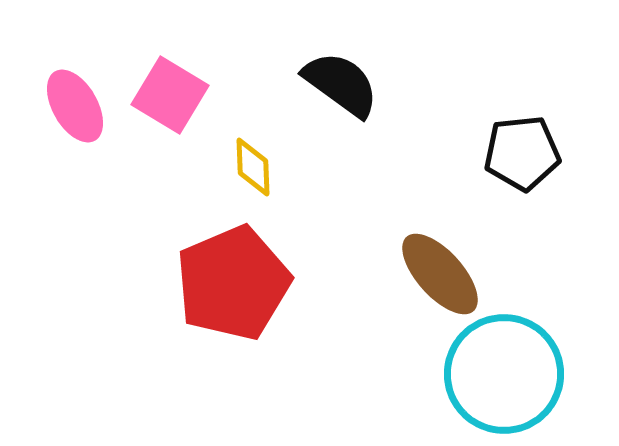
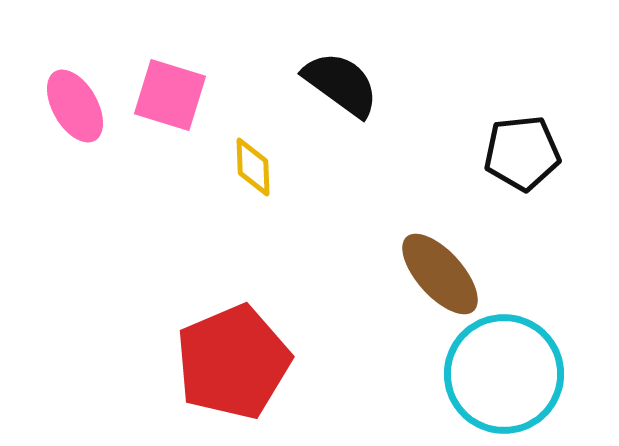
pink square: rotated 14 degrees counterclockwise
red pentagon: moved 79 px down
